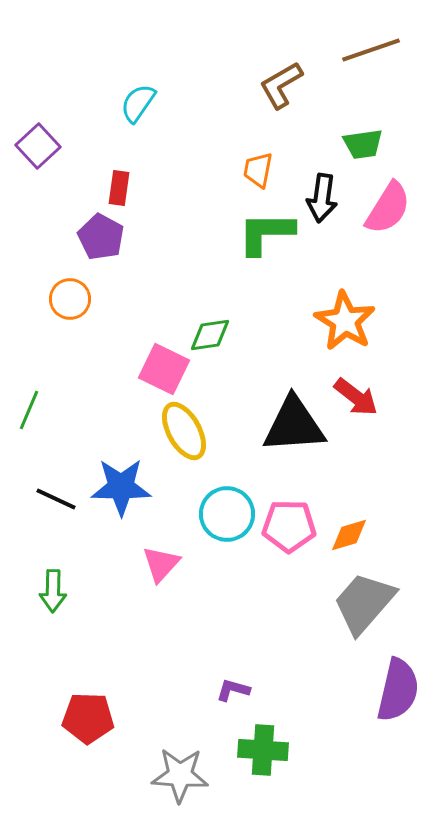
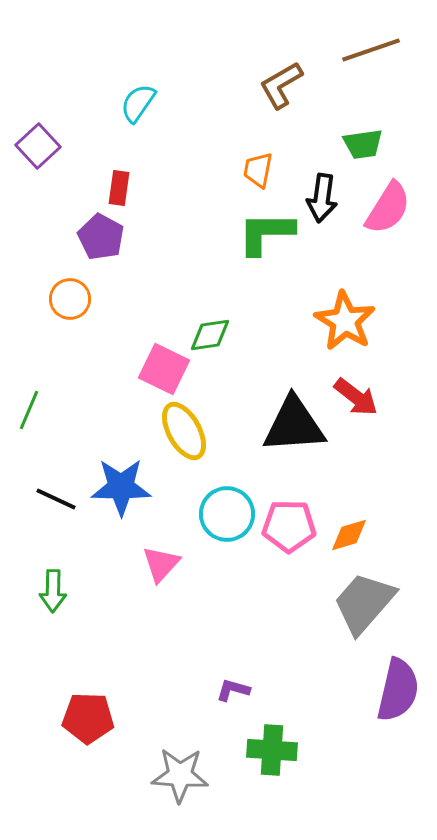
green cross: moved 9 px right
